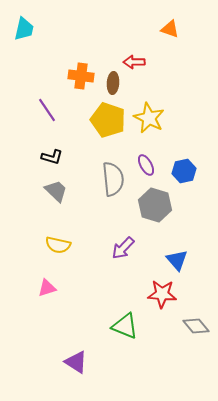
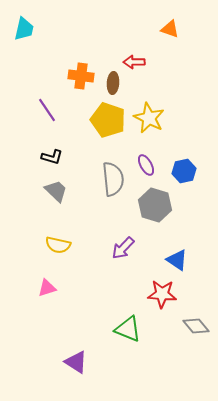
blue triangle: rotated 15 degrees counterclockwise
green triangle: moved 3 px right, 3 px down
